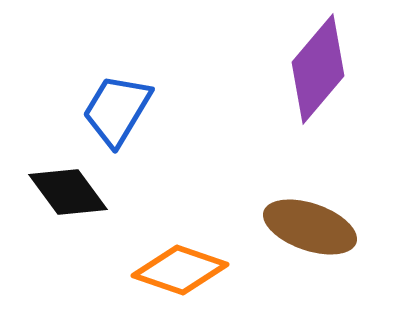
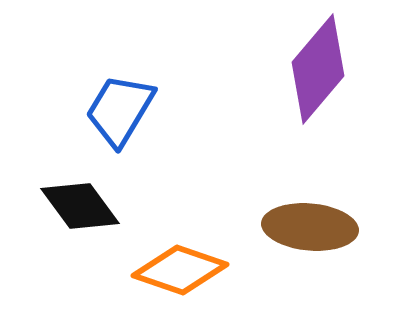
blue trapezoid: moved 3 px right
black diamond: moved 12 px right, 14 px down
brown ellipse: rotated 14 degrees counterclockwise
